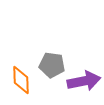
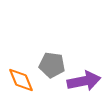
orange diamond: rotated 20 degrees counterclockwise
